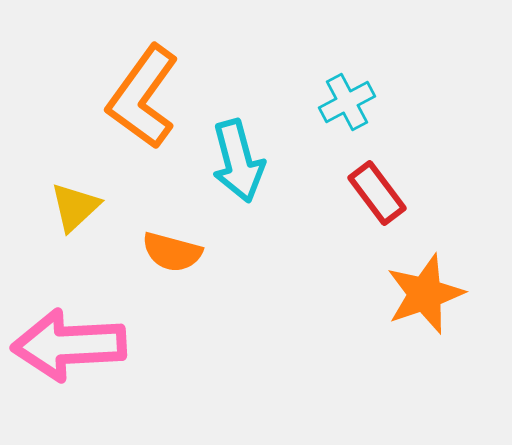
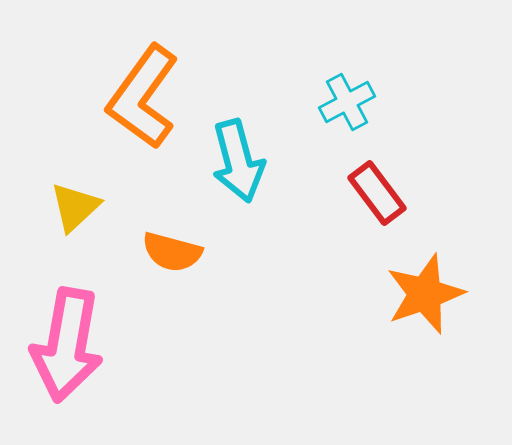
pink arrow: moved 2 px left; rotated 77 degrees counterclockwise
